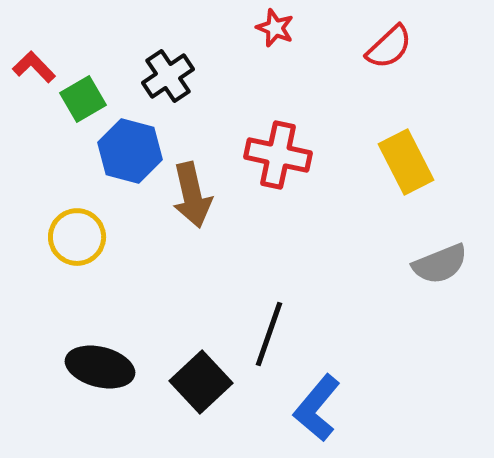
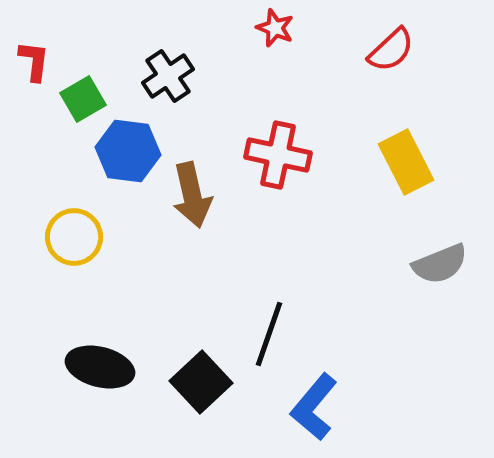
red semicircle: moved 2 px right, 3 px down
red L-shape: moved 6 px up; rotated 51 degrees clockwise
blue hexagon: moved 2 px left; rotated 8 degrees counterclockwise
yellow circle: moved 3 px left
blue L-shape: moved 3 px left, 1 px up
